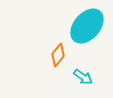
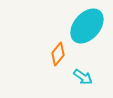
orange diamond: moved 1 px up
